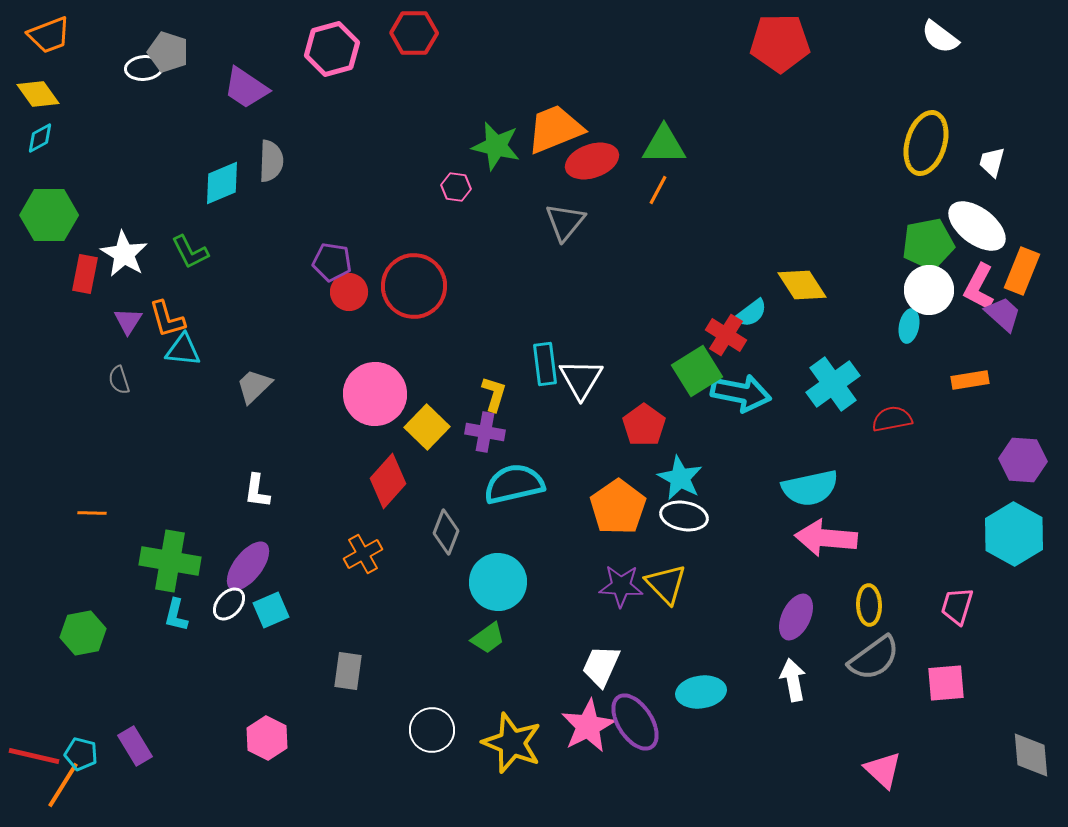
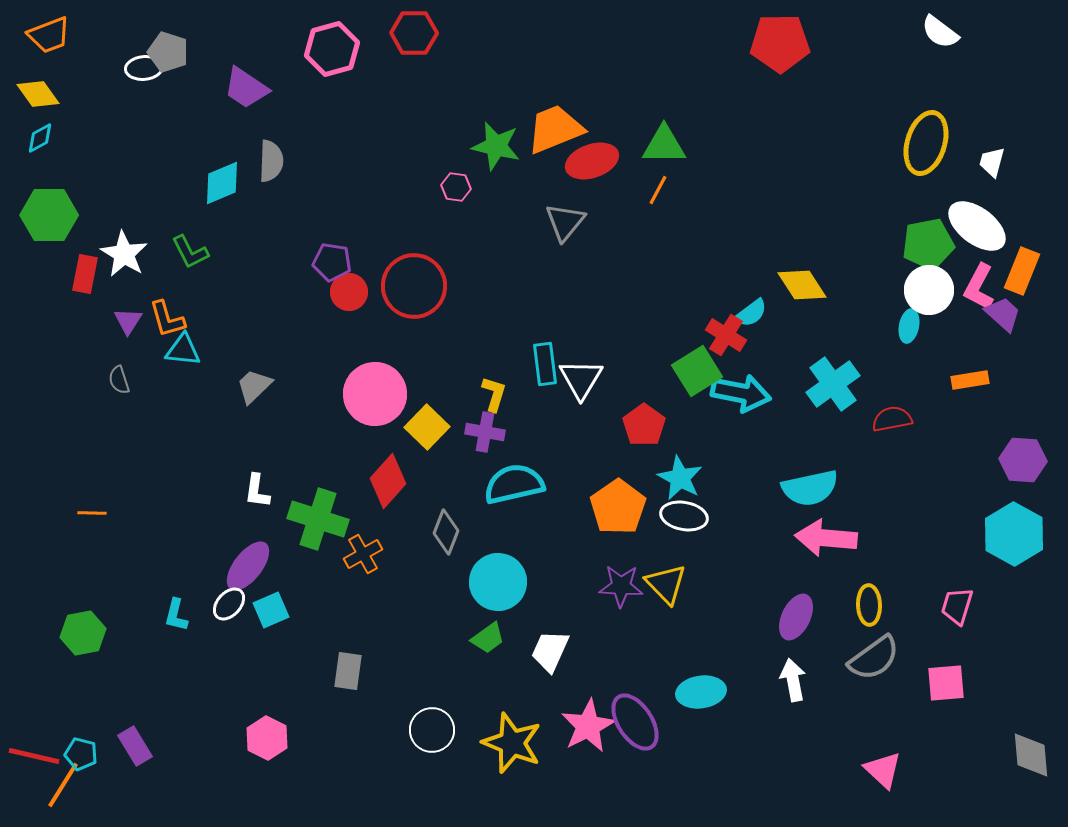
white semicircle at (940, 37): moved 5 px up
green cross at (170, 561): moved 148 px right, 42 px up; rotated 8 degrees clockwise
white trapezoid at (601, 666): moved 51 px left, 15 px up
